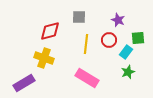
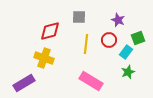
green square: rotated 16 degrees counterclockwise
pink rectangle: moved 4 px right, 3 px down
